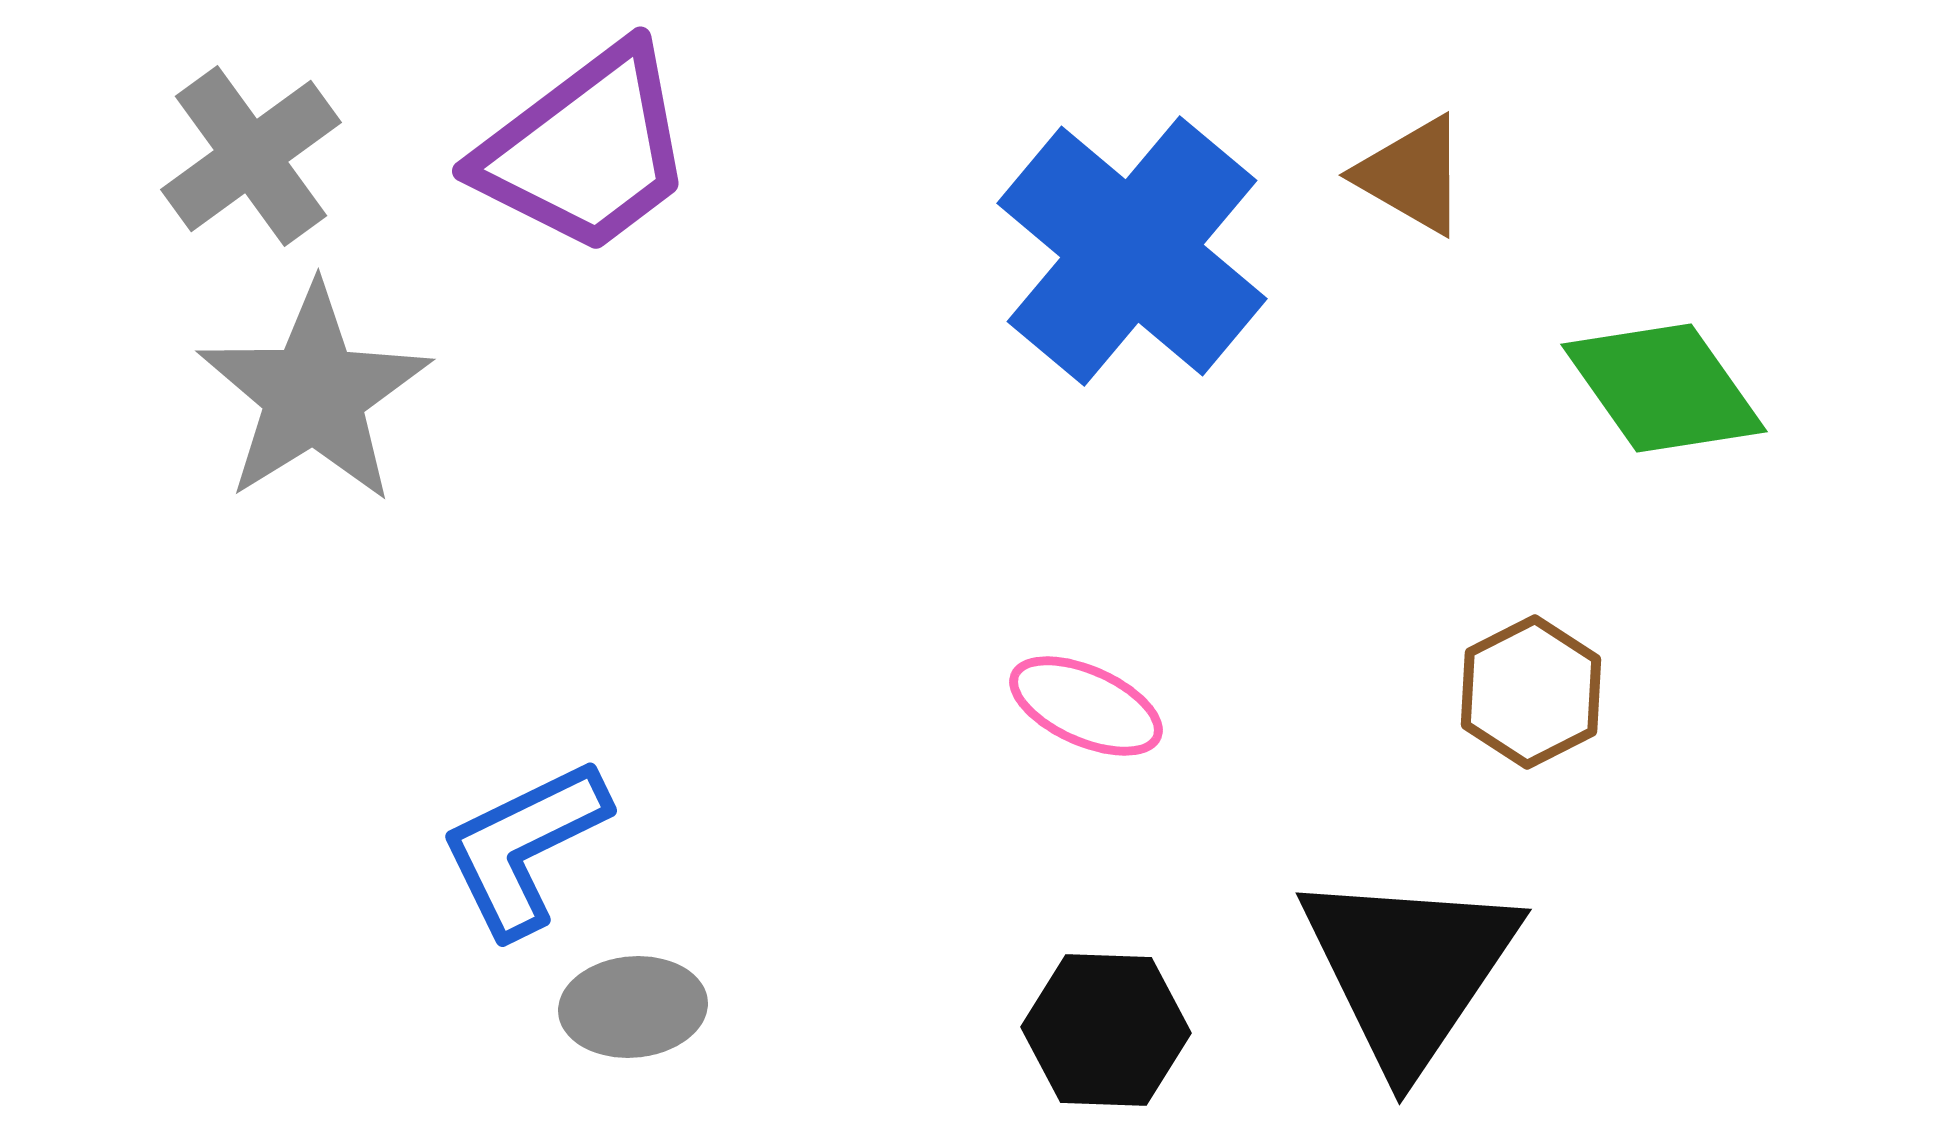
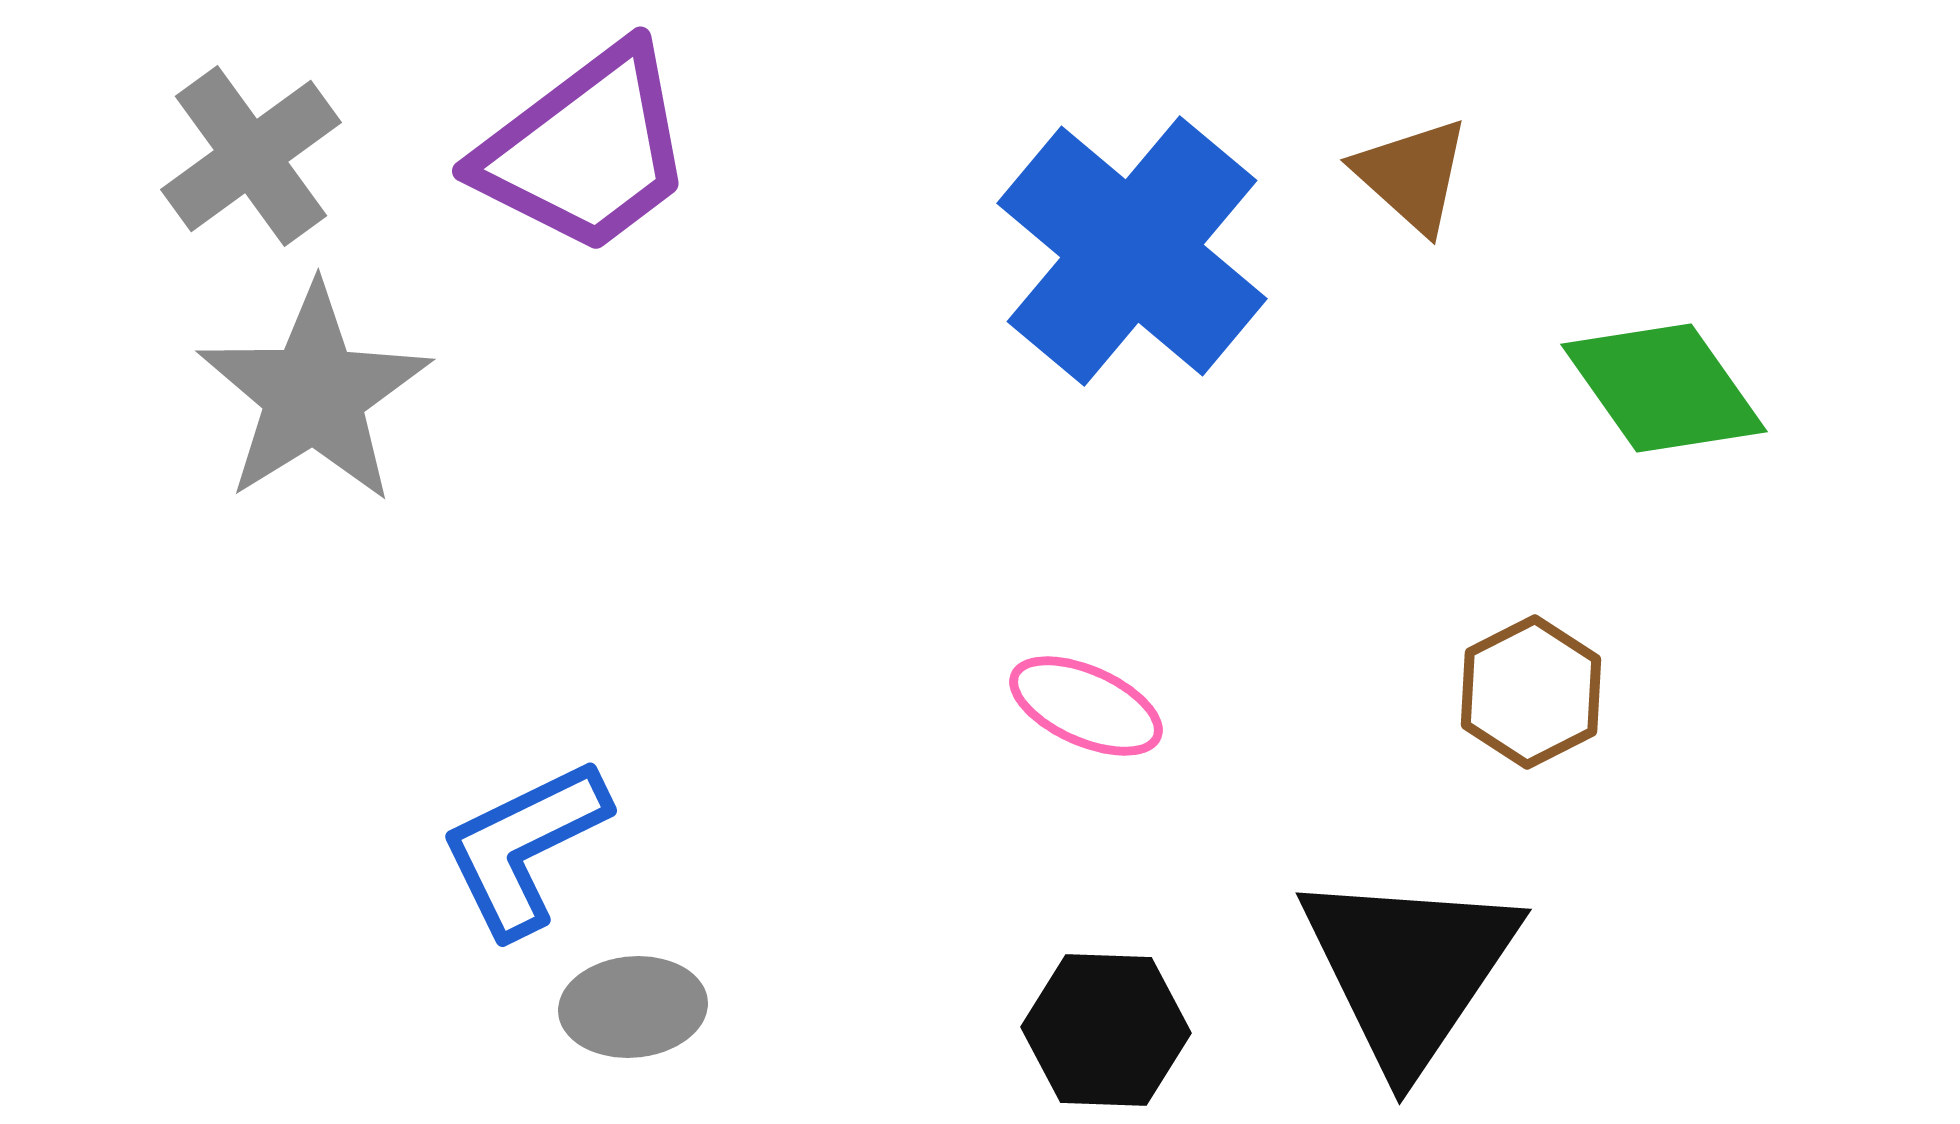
brown triangle: rotated 12 degrees clockwise
